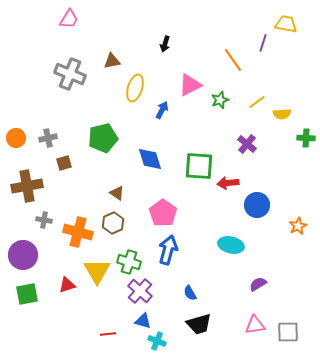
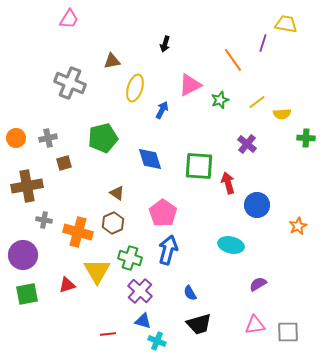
gray cross at (70, 74): moved 9 px down
red arrow at (228, 183): rotated 80 degrees clockwise
green cross at (129, 262): moved 1 px right, 4 px up
